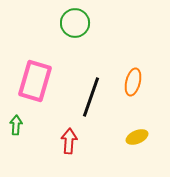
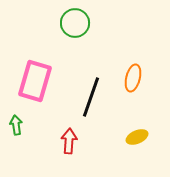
orange ellipse: moved 4 px up
green arrow: rotated 12 degrees counterclockwise
